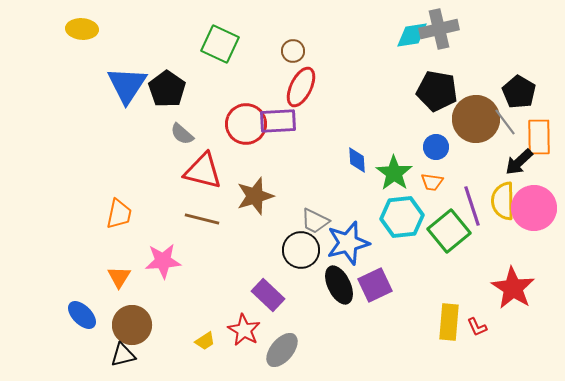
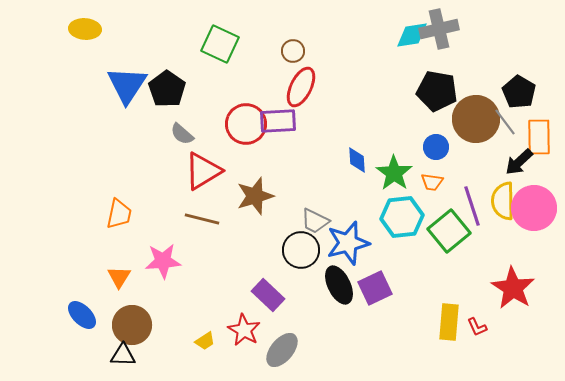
yellow ellipse at (82, 29): moved 3 px right
red triangle at (203, 171): rotated 45 degrees counterclockwise
purple square at (375, 285): moved 3 px down
black triangle at (123, 355): rotated 16 degrees clockwise
